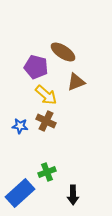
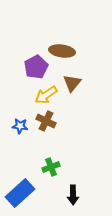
brown ellipse: moved 1 px left, 1 px up; rotated 25 degrees counterclockwise
purple pentagon: rotated 30 degrees clockwise
brown triangle: moved 4 px left, 1 px down; rotated 30 degrees counterclockwise
yellow arrow: rotated 105 degrees clockwise
green cross: moved 4 px right, 5 px up
